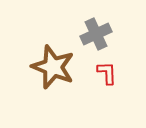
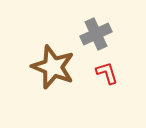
red L-shape: rotated 15 degrees counterclockwise
